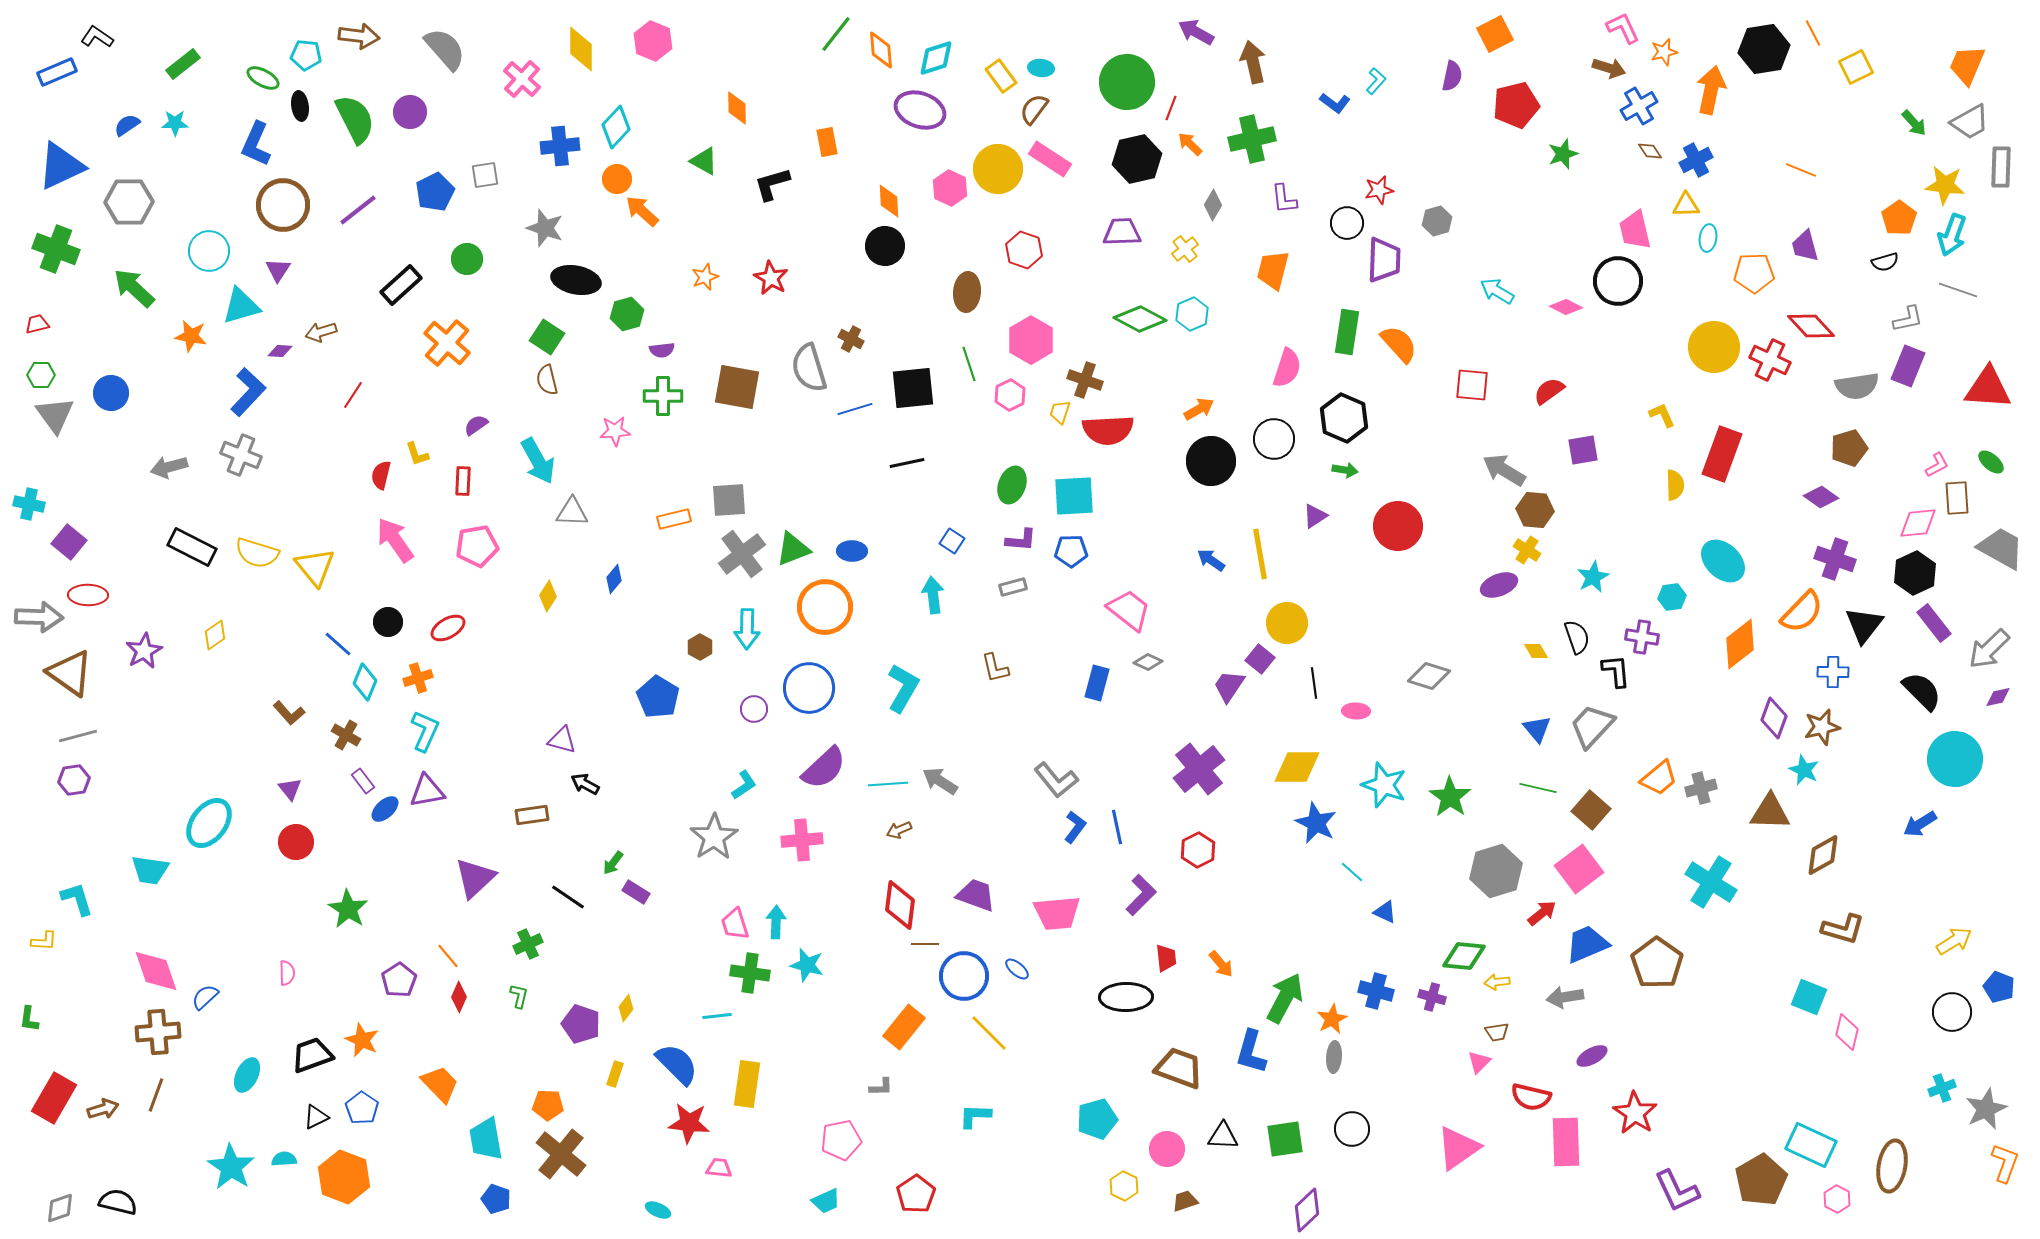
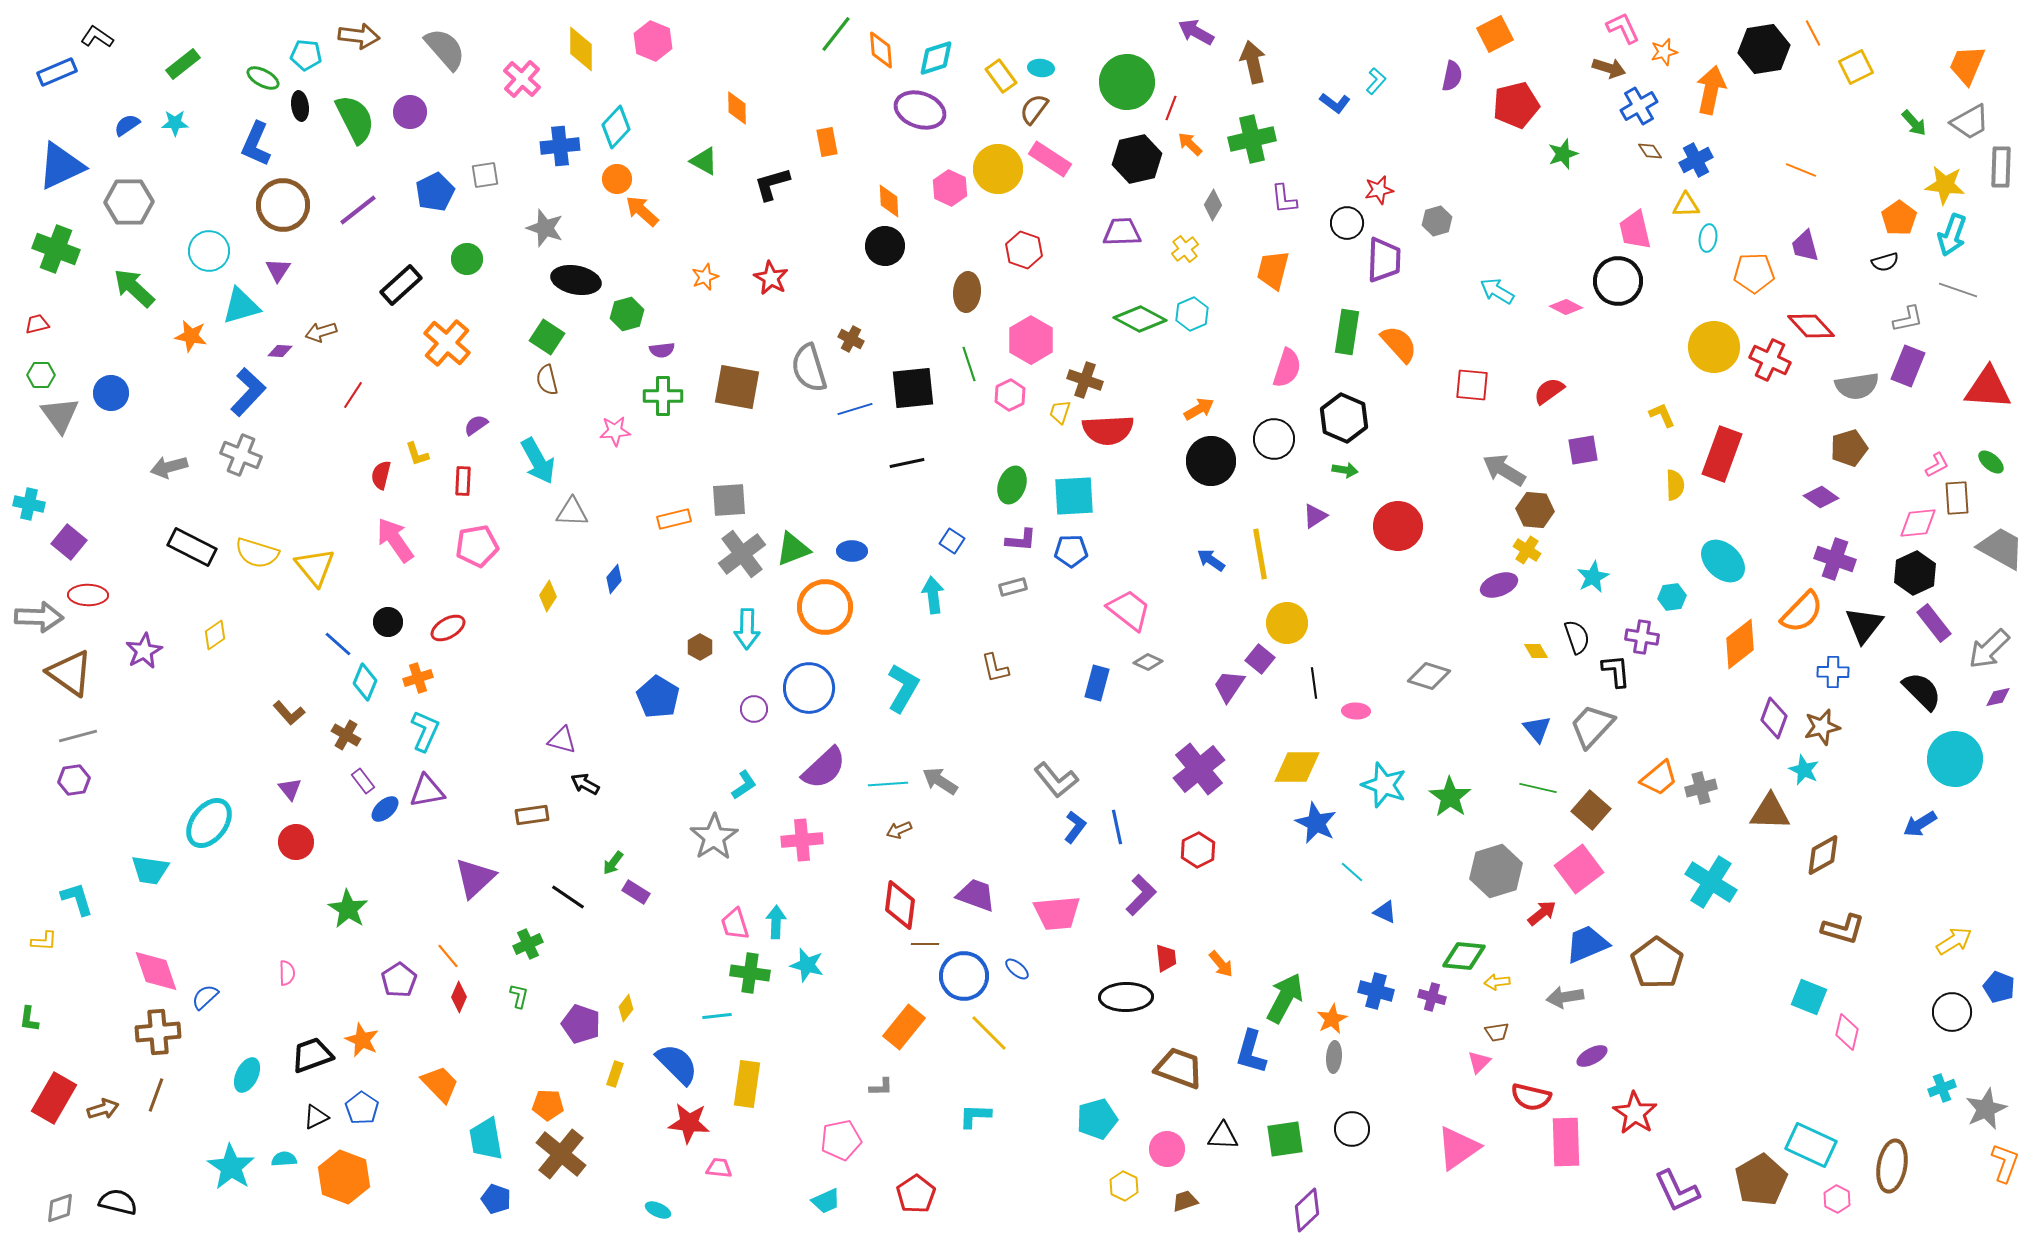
gray triangle at (55, 415): moved 5 px right
